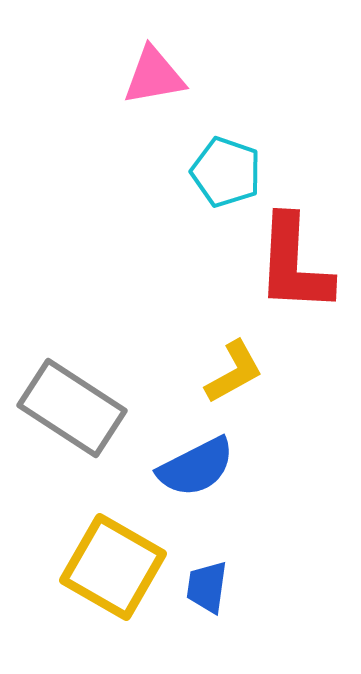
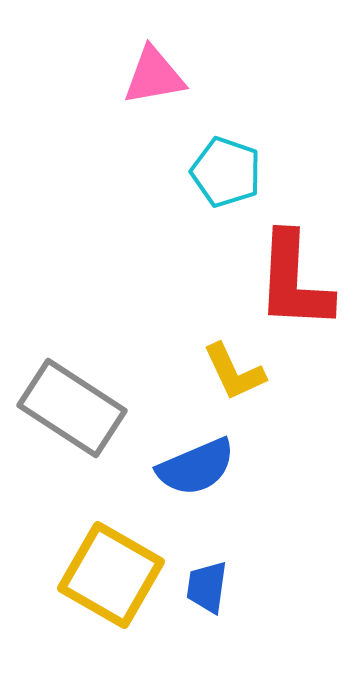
red L-shape: moved 17 px down
yellow L-shape: rotated 94 degrees clockwise
blue semicircle: rotated 4 degrees clockwise
yellow square: moved 2 px left, 8 px down
